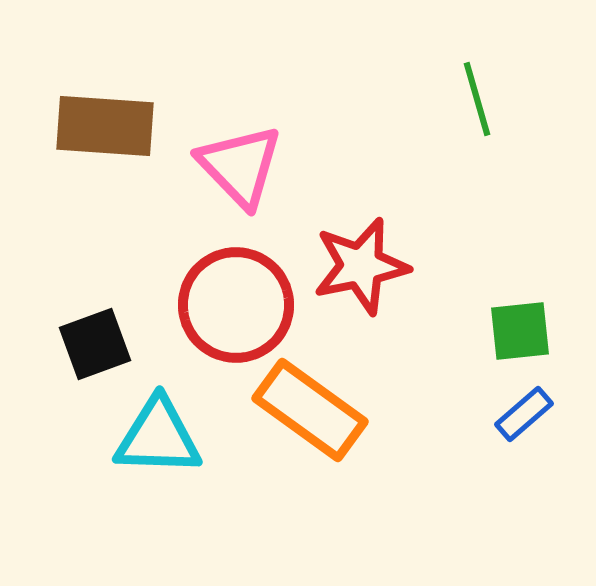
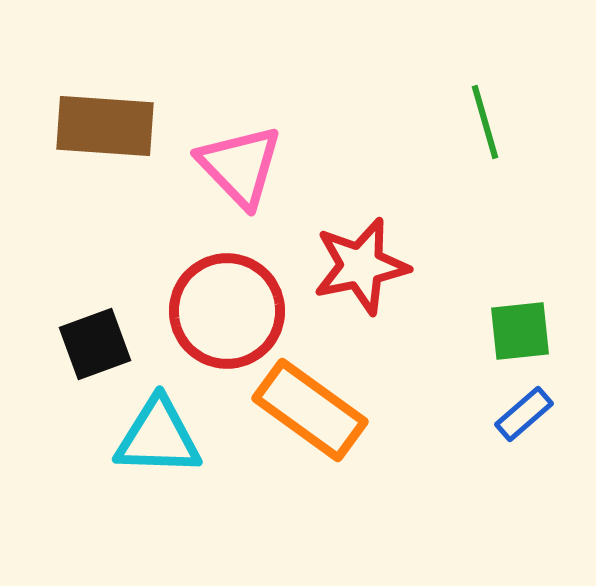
green line: moved 8 px right, 23 px down
red circle: moved 9 px left, 6 px down
